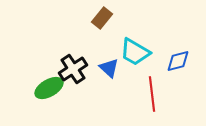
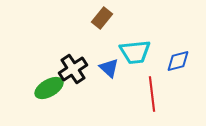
cyan trapezoid: rotated 36 degrees counterclockwise
